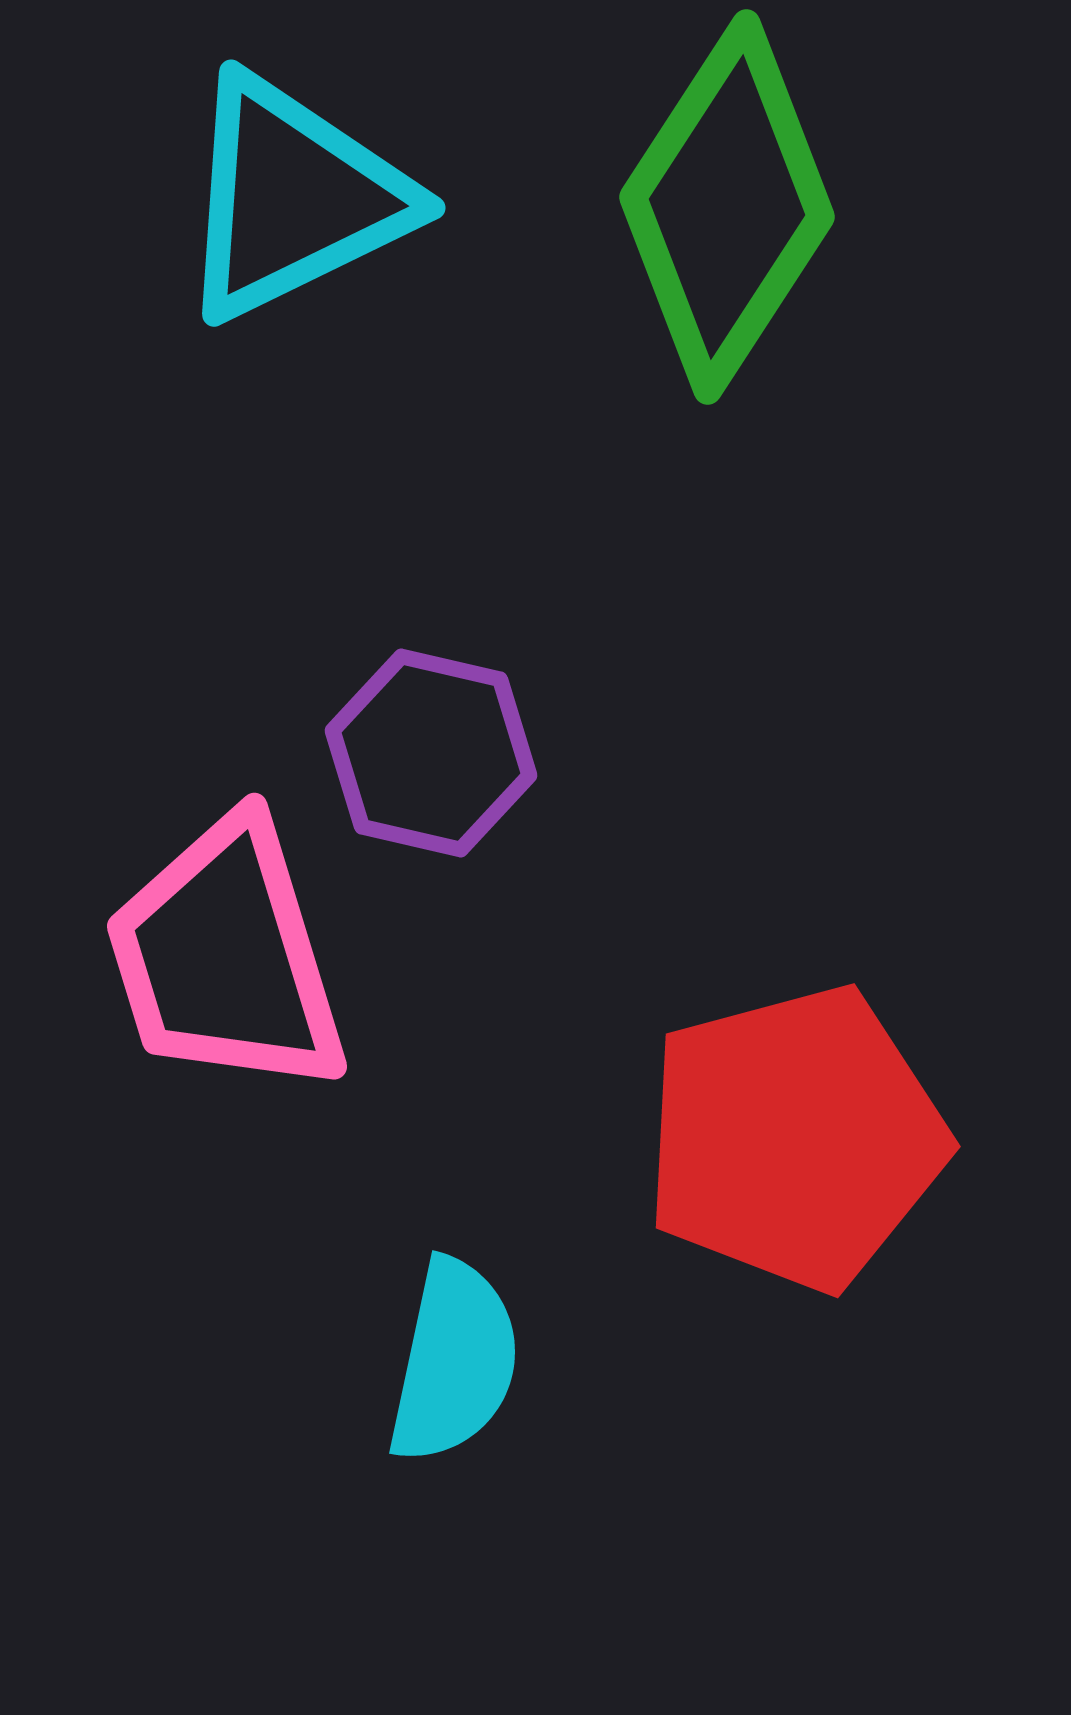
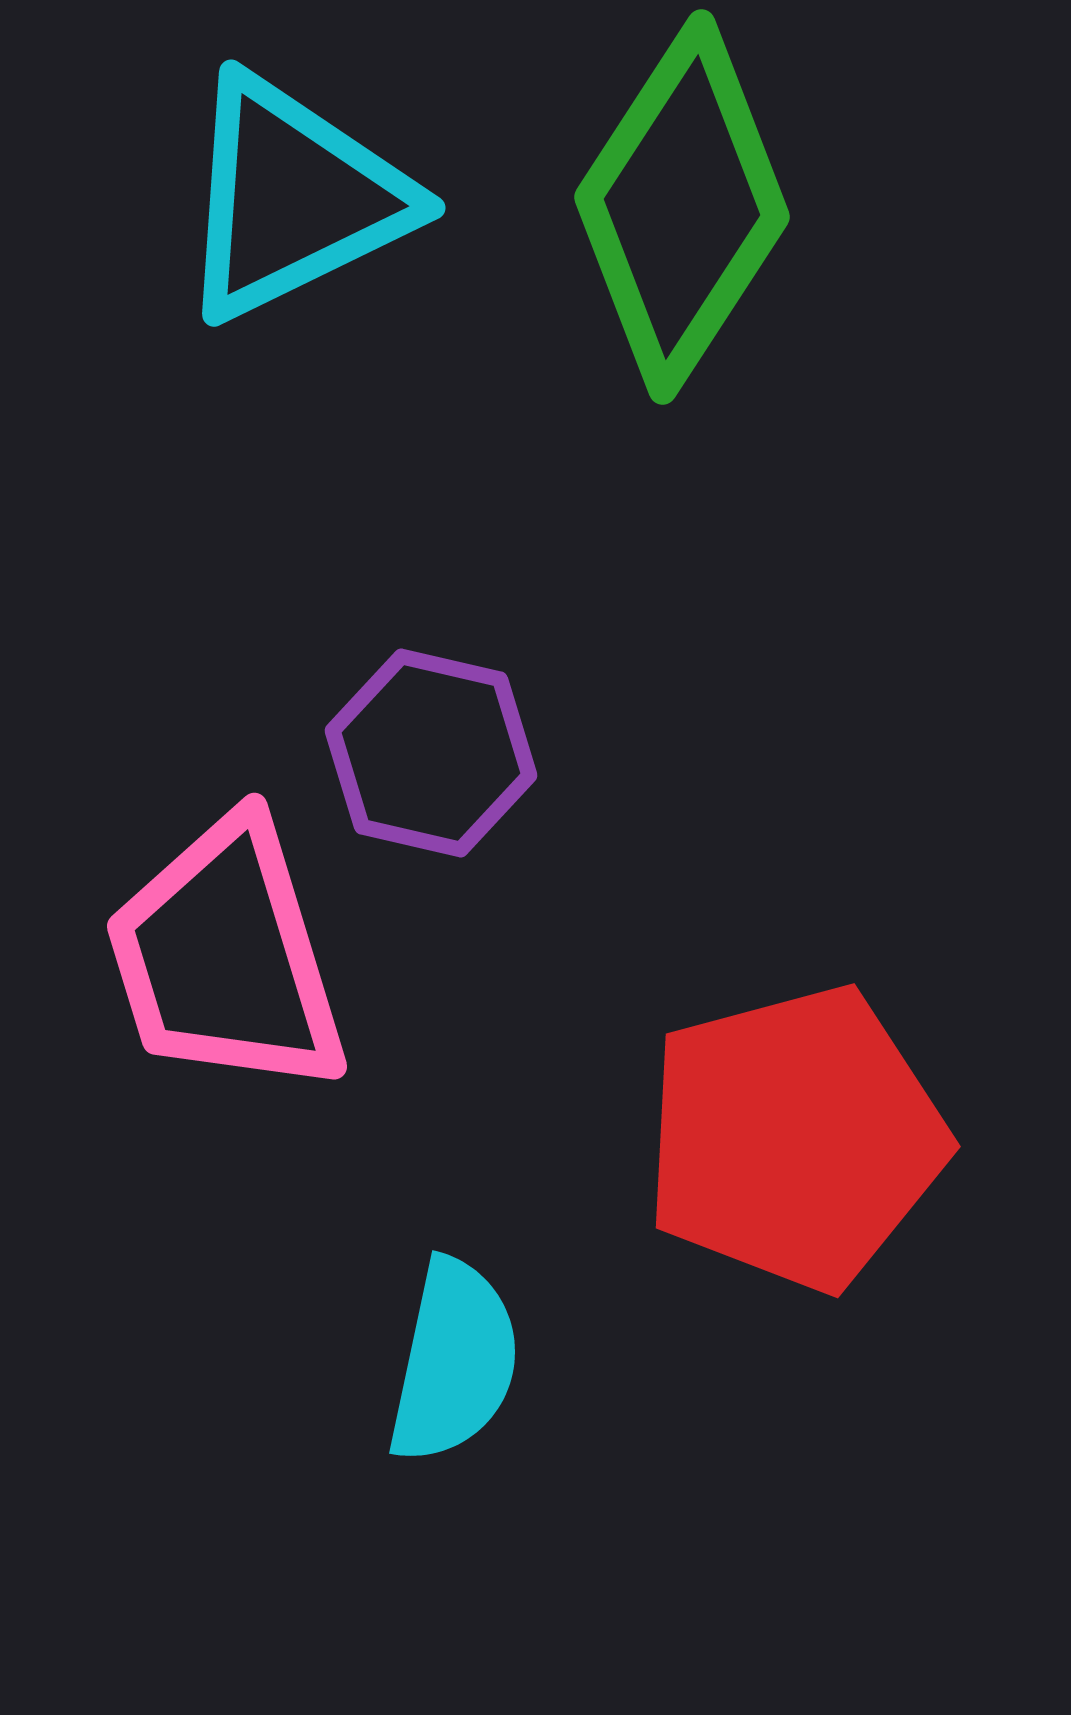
green diamond: moved 45 px left
